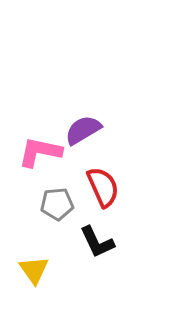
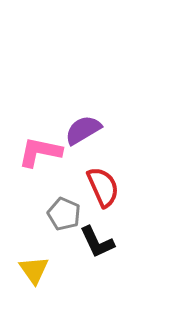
gray pentagon: moved 7 px right, 10 px down; rotated 28 degrees clockwise
